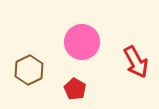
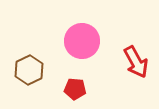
pink circle: moved 1 px up
red pentagon: rotated 25 degrees counterclockwise
